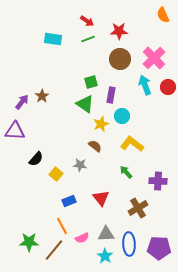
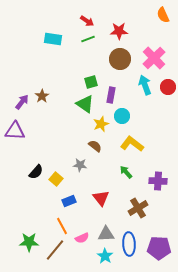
black semicircle: moved 13 px down
yellow square: moved 5 px down
brown line: moved 1 px right
